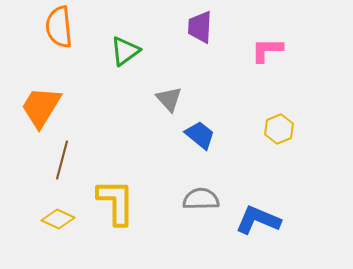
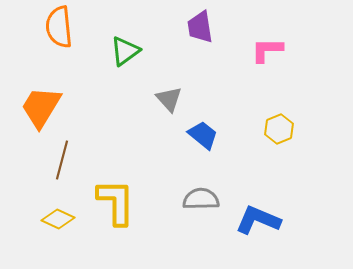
purple trapezoid: rotated 12 degrees counterclockwise
blue trapezoid: moved 3 px right
